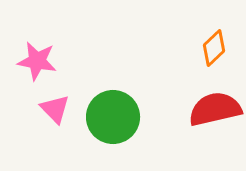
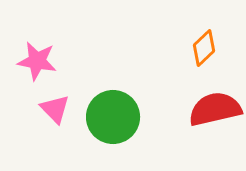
orange diamond: moved 10 px left
